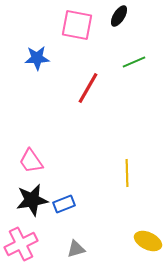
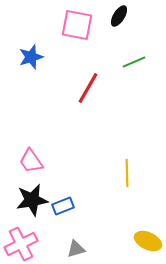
blue star: moved 6 px left, 1 px up; rotated 15 degrees counterclockwise
blue rectangle: moved 1 px left, 2 px down
